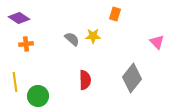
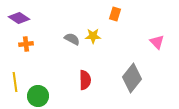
gray semicircle: rotated 14 degrees counterclockwise
